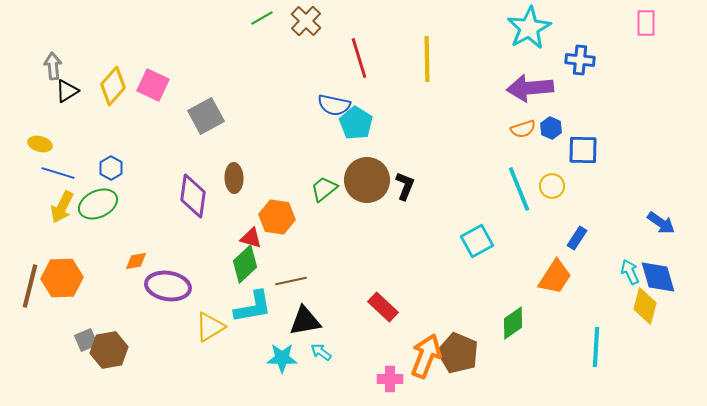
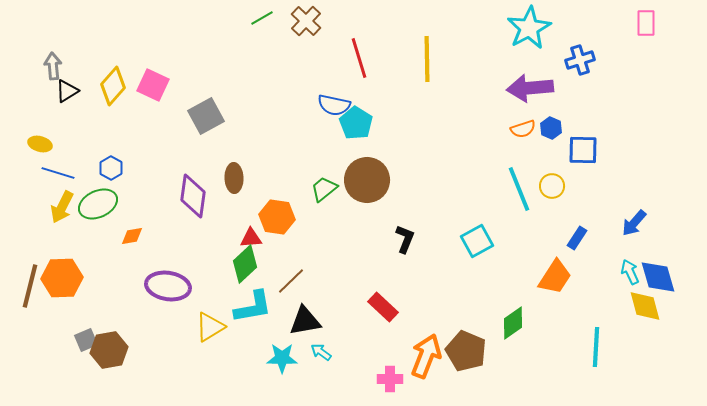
blue cross at (580, 60): rotated 24 degrees counterclockwise
black L-shape at (405, 186): moved 53 px down
blue arrow at (661, 223): moved 27 px left; rotated 96 degrees clockwise
red triangle at (251, 238): rotated 20 degrees counterclockwise
orange diamond at (136, 261): moved 4 px left, 25 px up
brown line at (291, 281): rotated 32 degrees counterclockwise
yellow diamond at (645, 306): rotated 30 degrees counterclockwise
brown pentagon at (458, 353): moved 8 px right, 2 px up
